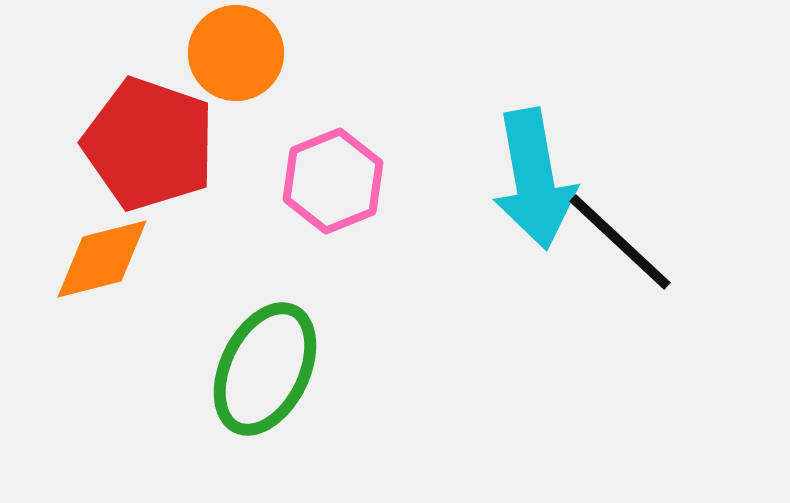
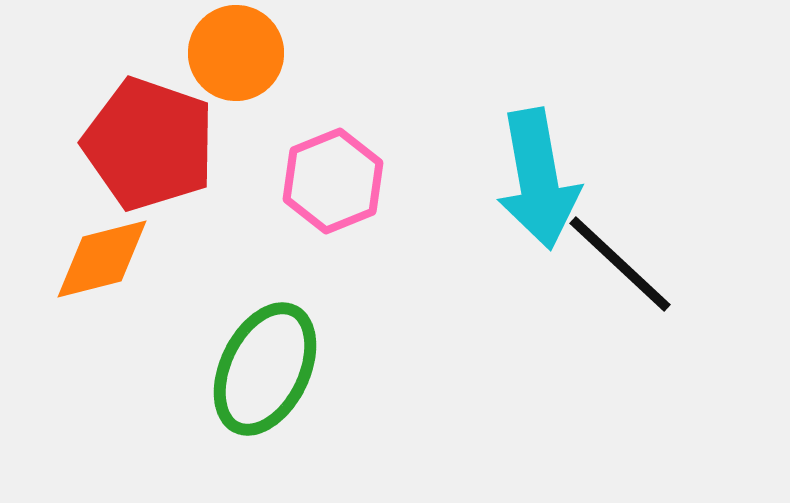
cyan arrow: moved 4 px right
black line: moved 22 px down
